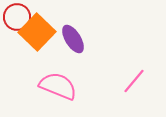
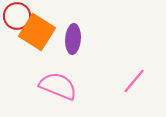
red circle: moved 1 px up
orange square: rotated 12 degrees counterclockwise
purple ellipse: rotated 36 degrees clockwise
